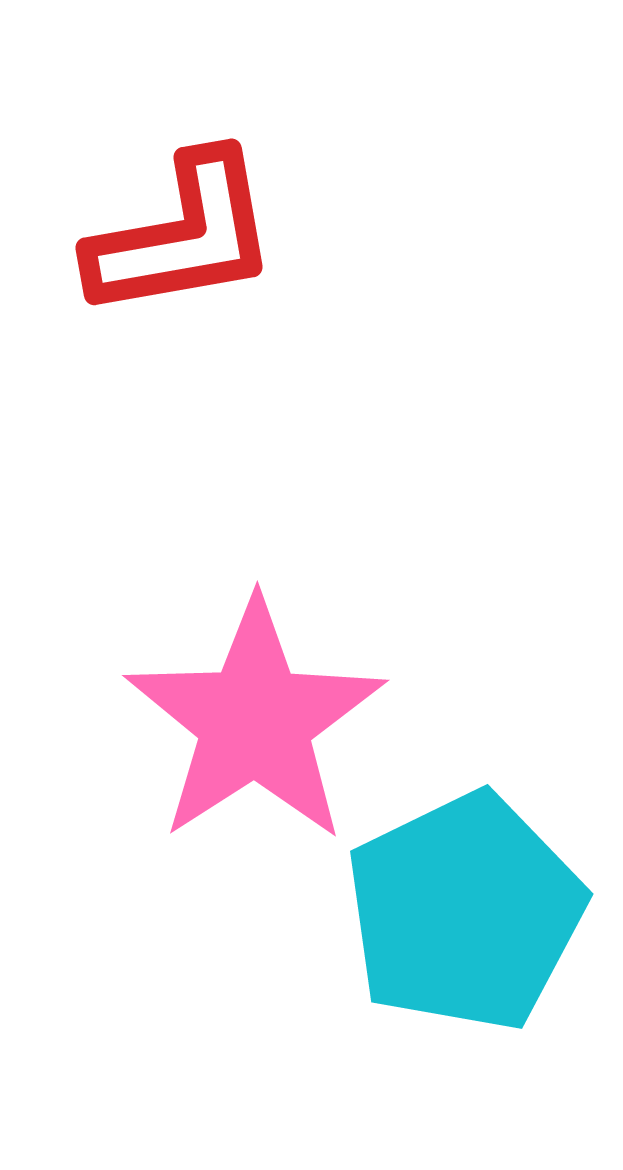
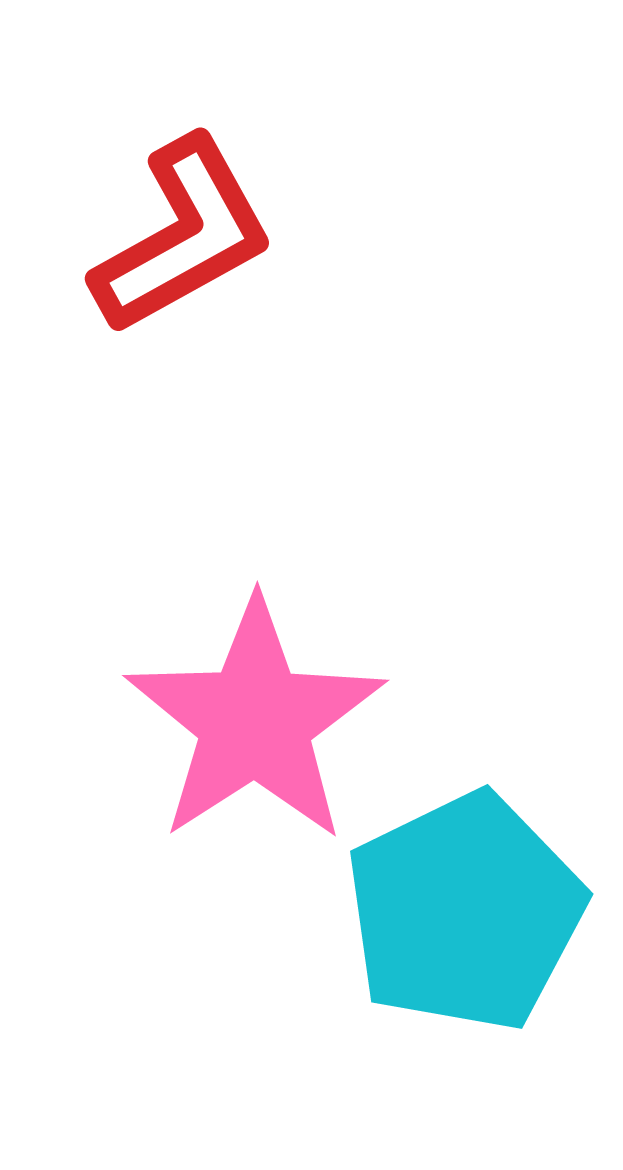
red L-shape: rotated 19 degrees counterclockwise
